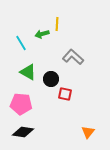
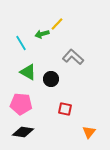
yellow line: rotated 40 degrees clockwise
red square: moved 15 px down
orange triangle: moved 1 px right
